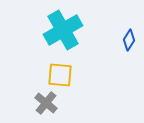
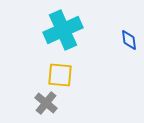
cyan cross: rotated 6 degrees clockwise
blue diamond: rotated 40 degrees counterclockwise
